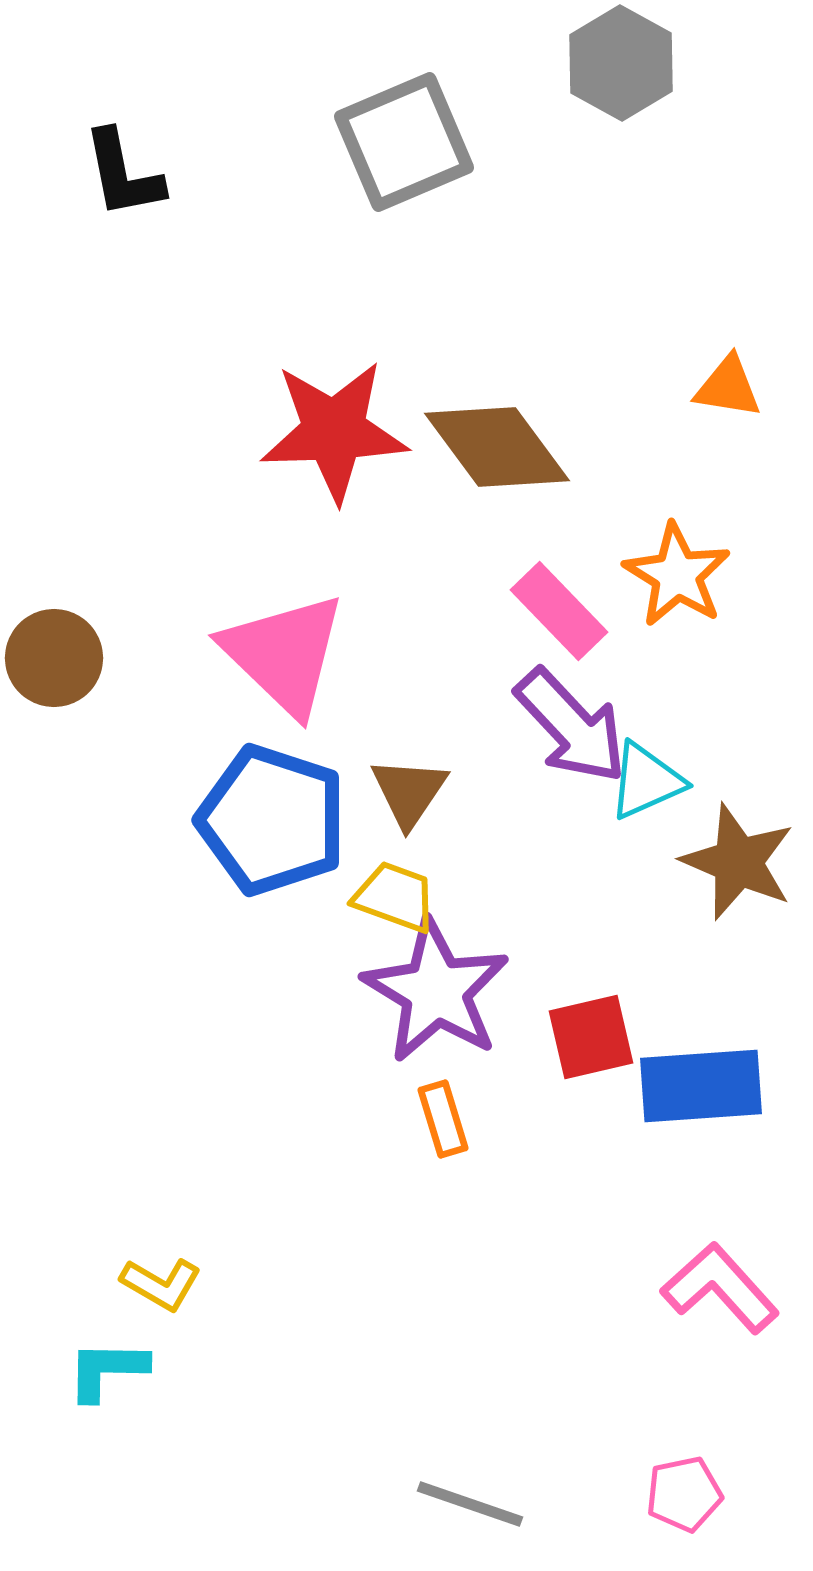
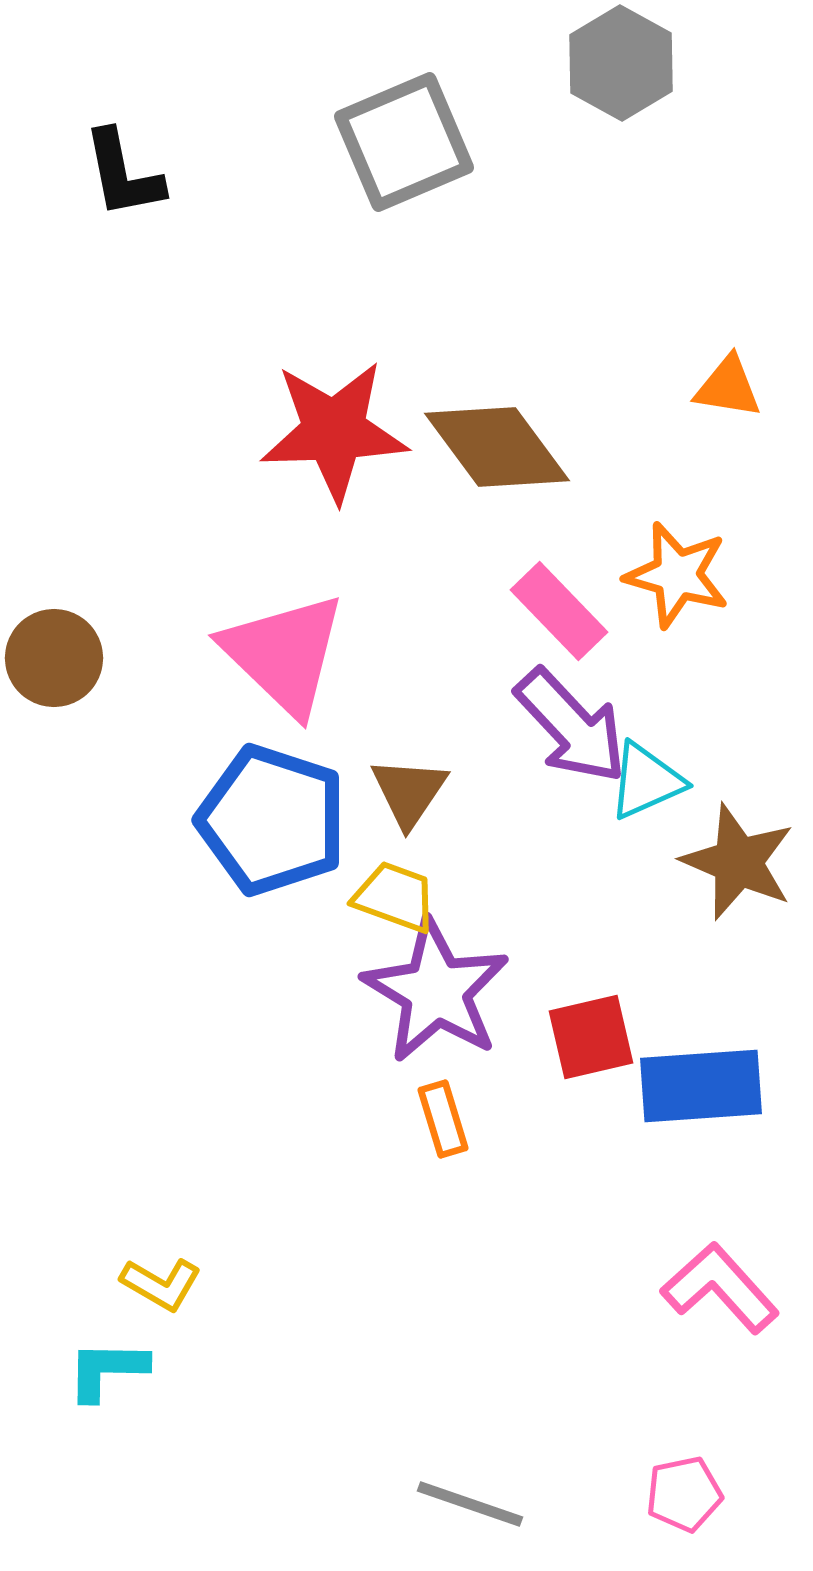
orange star: rotated 16 degrees counterclockwise
